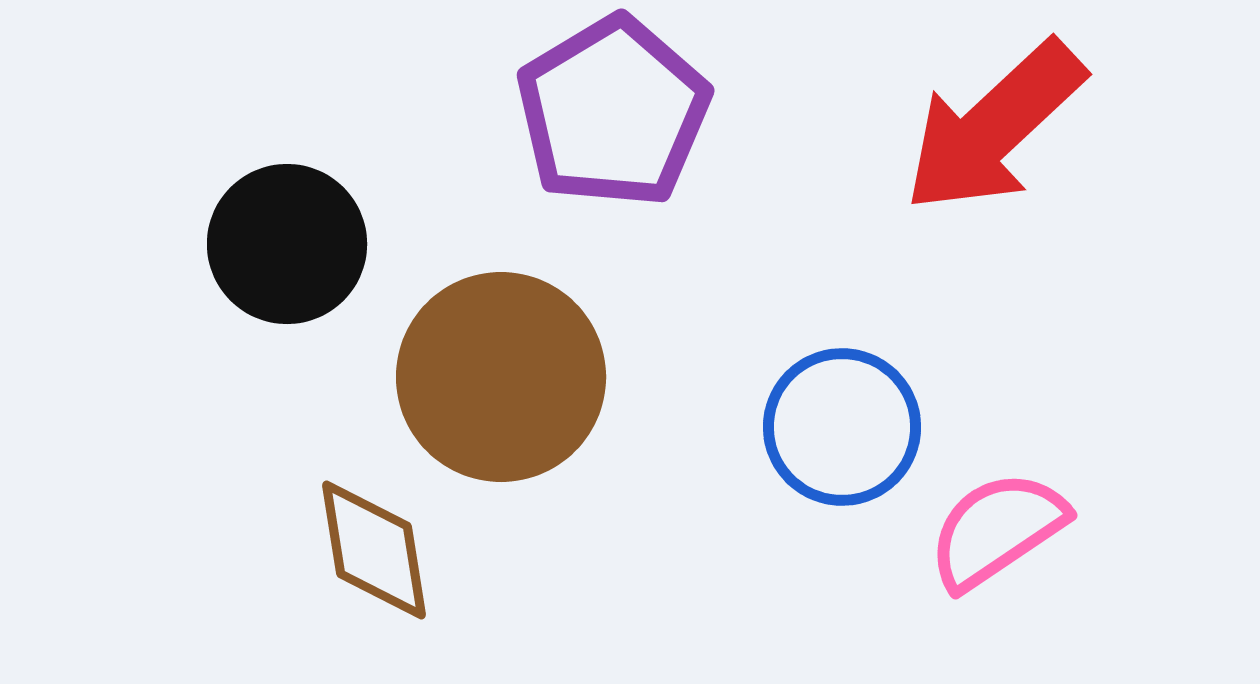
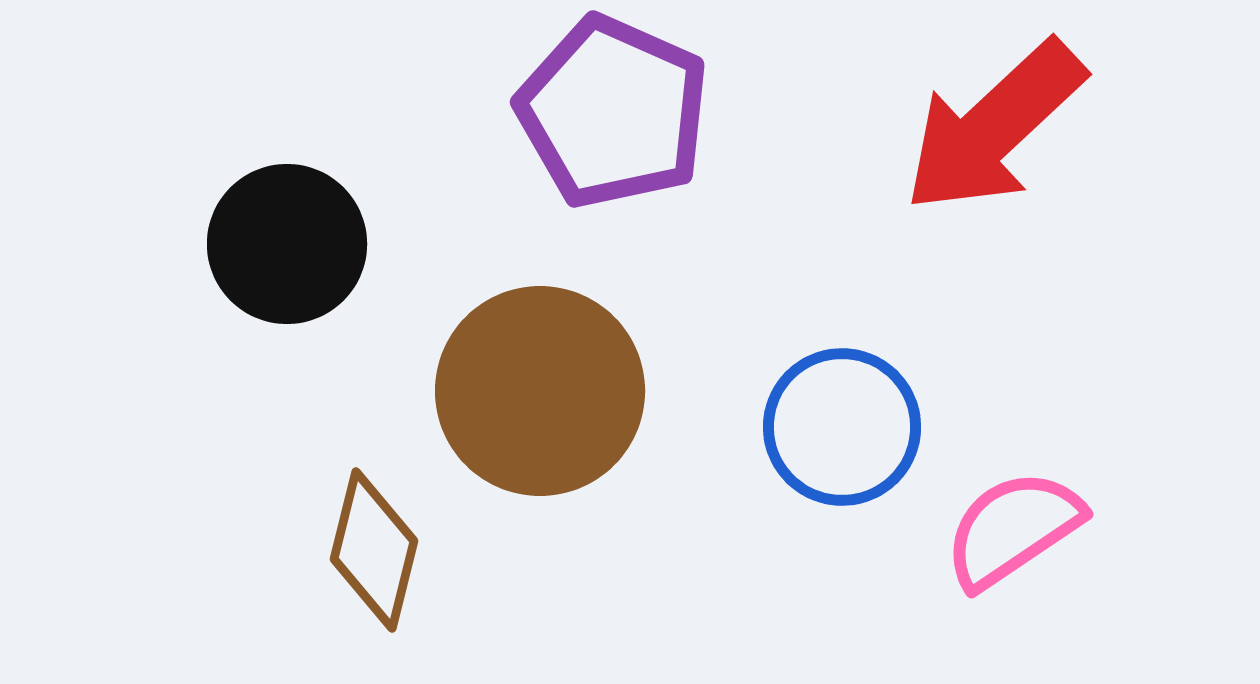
purple pentagon: rotated 17 degrees counterclockwise
brown circle: moved 39 px right, 14 px down
pink semicircle: moved 16 px right, 1 px up
brown diamond: rotated 23 degrees clockwise
